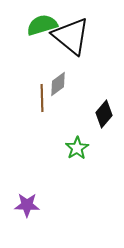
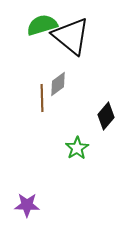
black diamond: moved 2 px right, 2 px down
